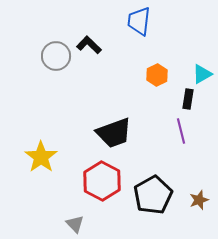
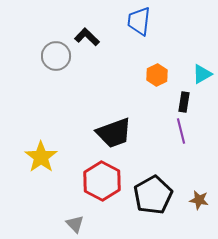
black L-shape: moved 2 px left, 8 px up
black rectangle: moved 4 px left, 3 px down
brown star: rotated 30 degrees clockwise
